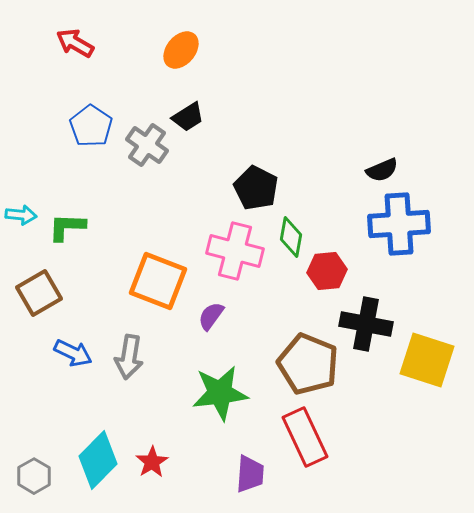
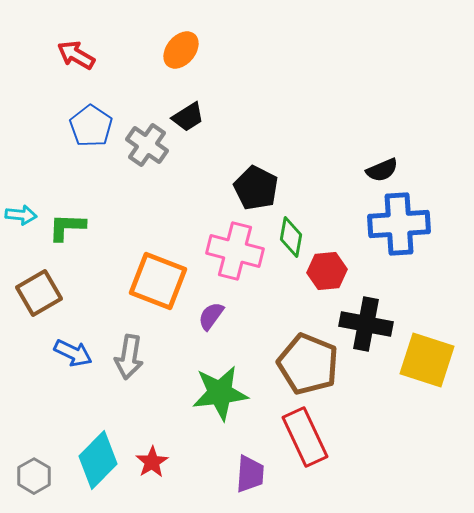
red arrow: moved 1 px right, 12 px down
